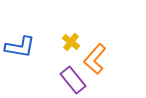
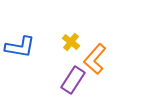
purple rectangle: rotated 72 degrees clockwise
